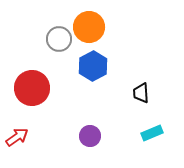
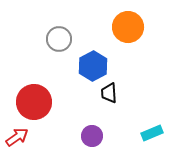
orange circle: moved 39 px right
red circle: moved 2 px right, 14 px down
black trapezoid: moved 32 px left
purple circle: moved 2 px right
